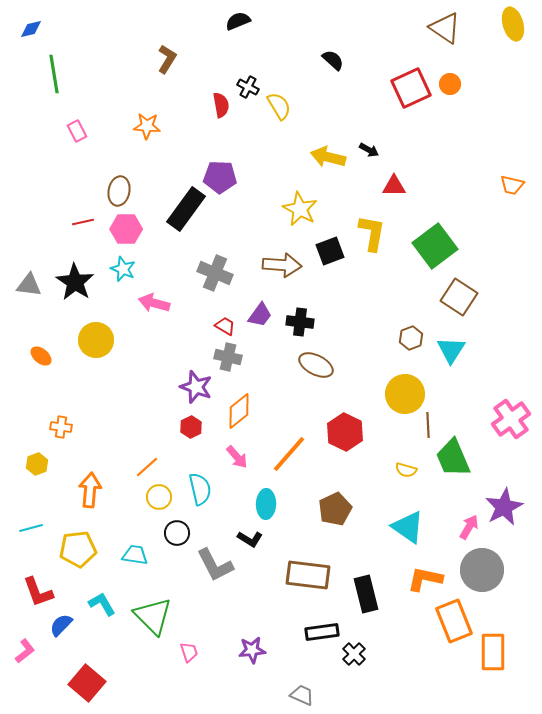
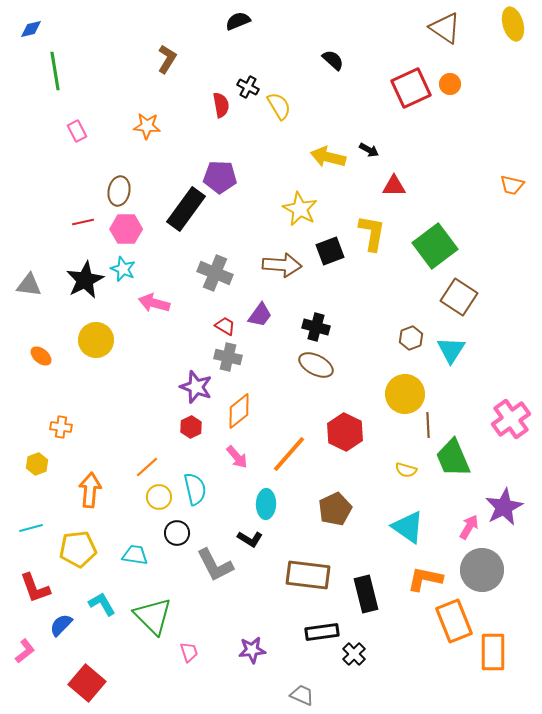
green line at (54, 74): moved 1 px right, 3 px up
black star at (75, 282): moved 10 px right, 2 px up; rotated 12 degrees clockwise
black cross at (300, 322): moved 16 px right, 5 px down; rotated 8 degrees clockwise
cyan semicircle at (200, 489): moved 5 px left
red L-shape at (38, 592): moved 3 px left, 4 px up
